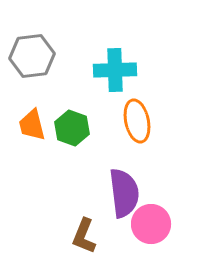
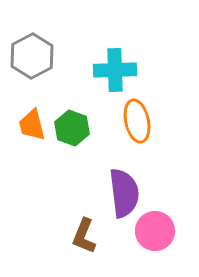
gray hexagon: rotated 21 degrees counterclockwise
pink circle: moved 4 px right, 7 px down
